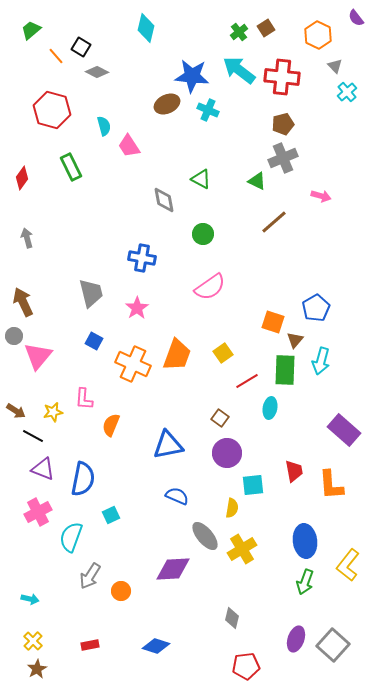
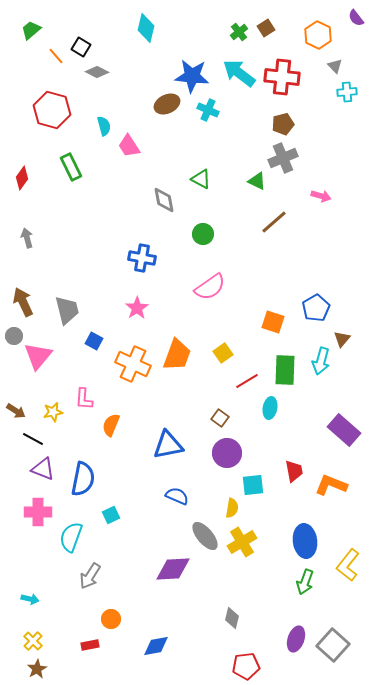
cyan arrow at (239, 70): moved 3 px down
cyan cross at (347, 92): rotated 36 degrees clockwise
gray trapezoid at (91, 293): moved 24 px left, 17 px down
brown triangle at (295, 340): moved 47 px right, 1 px up
black line at (33, 436): moved 3 px down
orange L-shape at (331, 485): rotated 116 degrees clockwise
pink cross at (38, 512): rotated 28 degrees clockwise
yellow cross at (242, 549): moved 7 px up
orange circle at (121, 591): moved 10 px left, 28 px down
blue diamond at (156, 646): rotated 28 degrees counterclockwise
